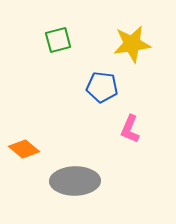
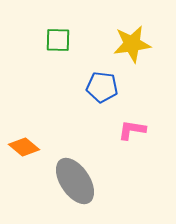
green square: rotated 16 degrees clockwise
pink L-shape: moved 2 px right, 1 px down; rotated 76 degrees clockwise
orange diamond: moved 2 px up
gray ellipse: rotated 57 degrees clockwise
